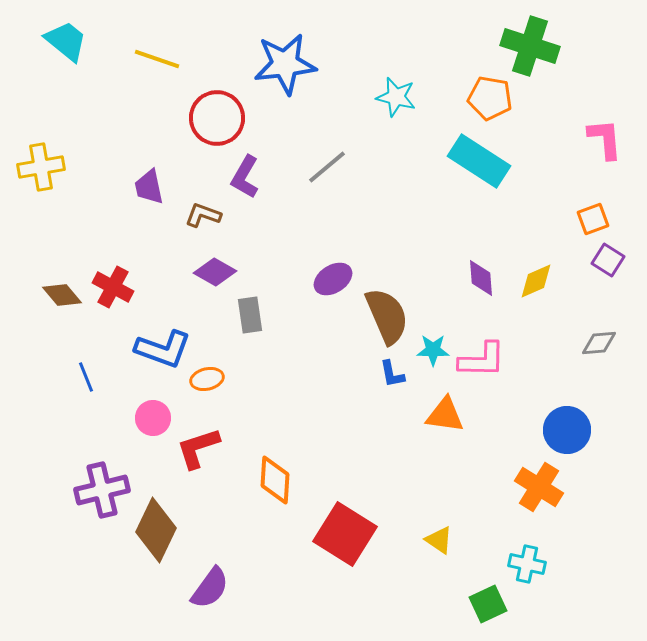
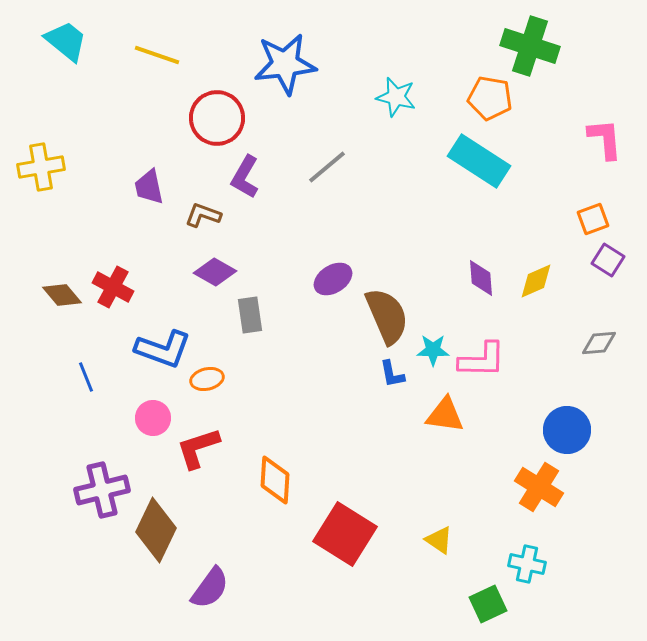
yellow line at (157, 59): moved 4 px up
